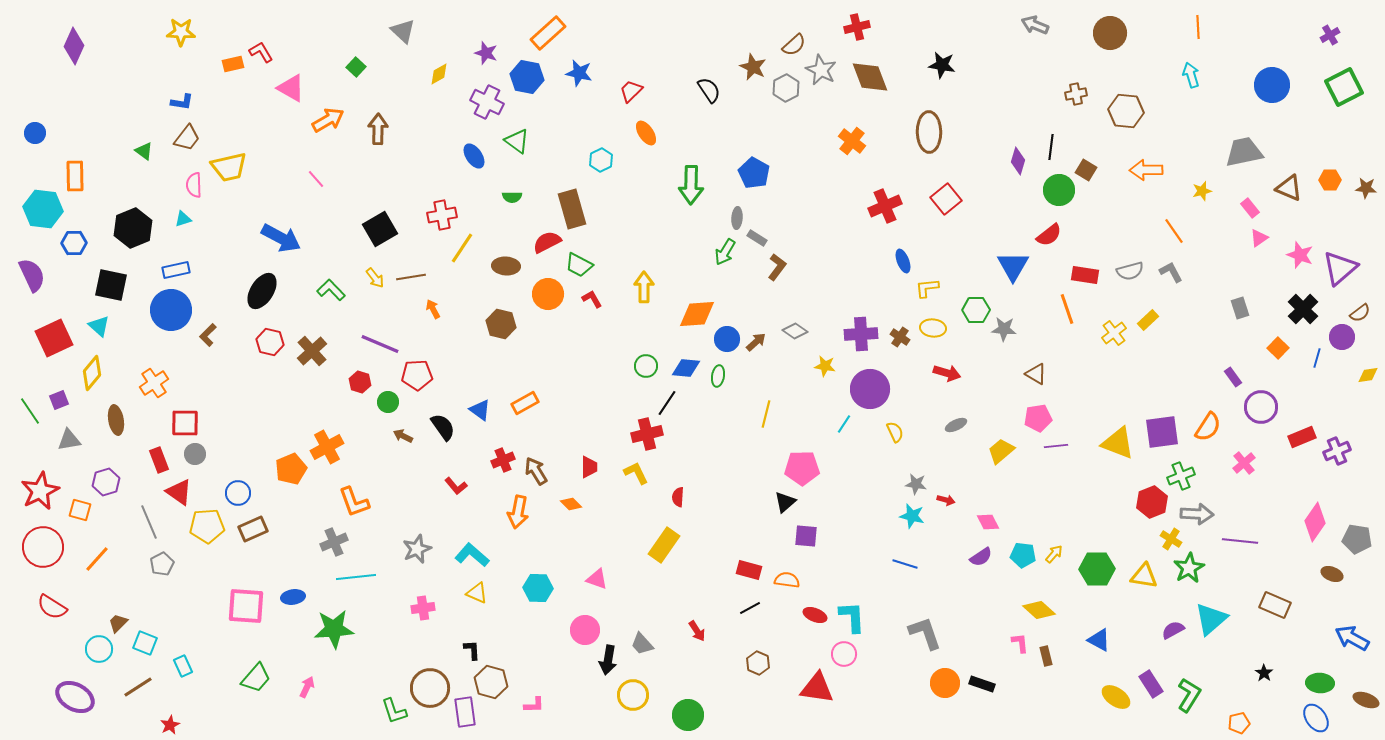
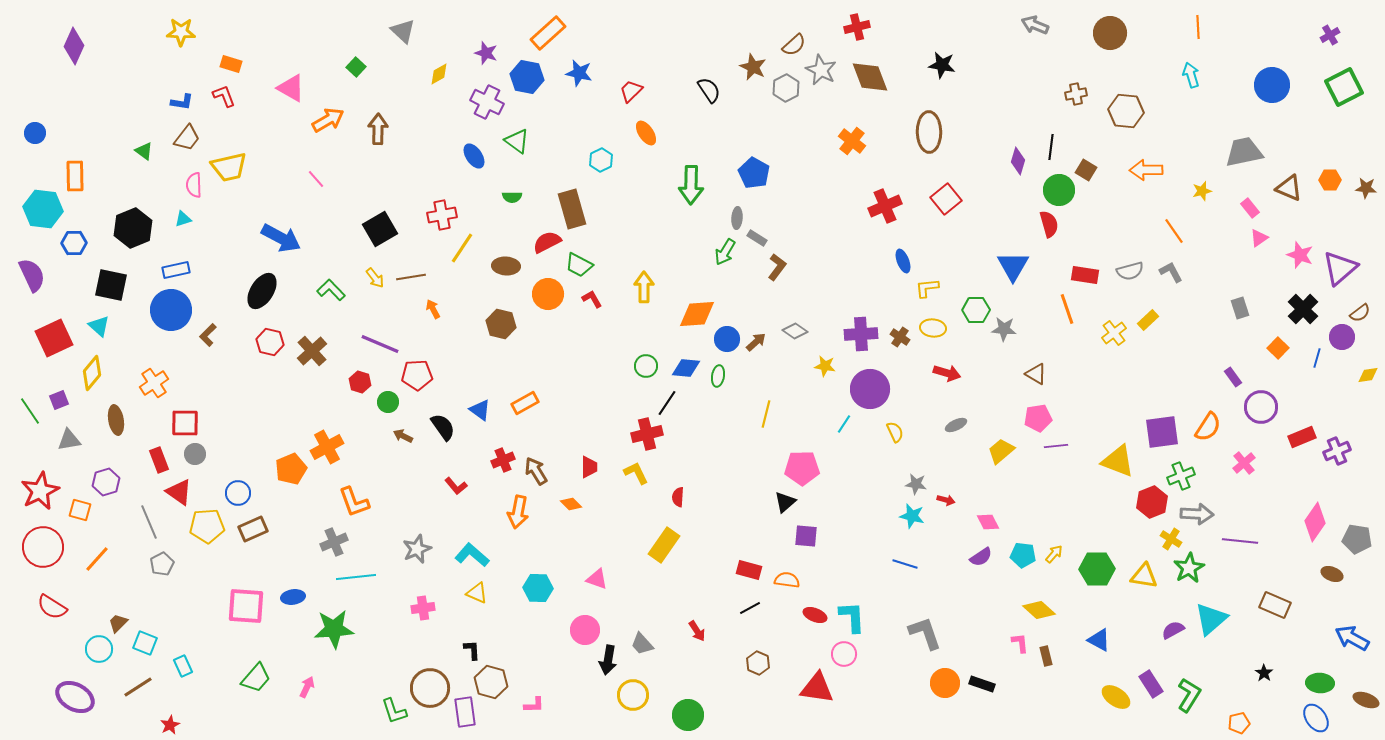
red L-shape at (261, 52): moved 37 px left, 44 px down; rotated 10 degrees clockwise
orange rectangle at (233, 64): moved 2 px left; rotated 30 degrees clockwise
red semicircle at (1049, 235): moved 11 px up; rotated 68 degrees counterclockwise
yellow triangle at (1118, 443): moved 18 px down
